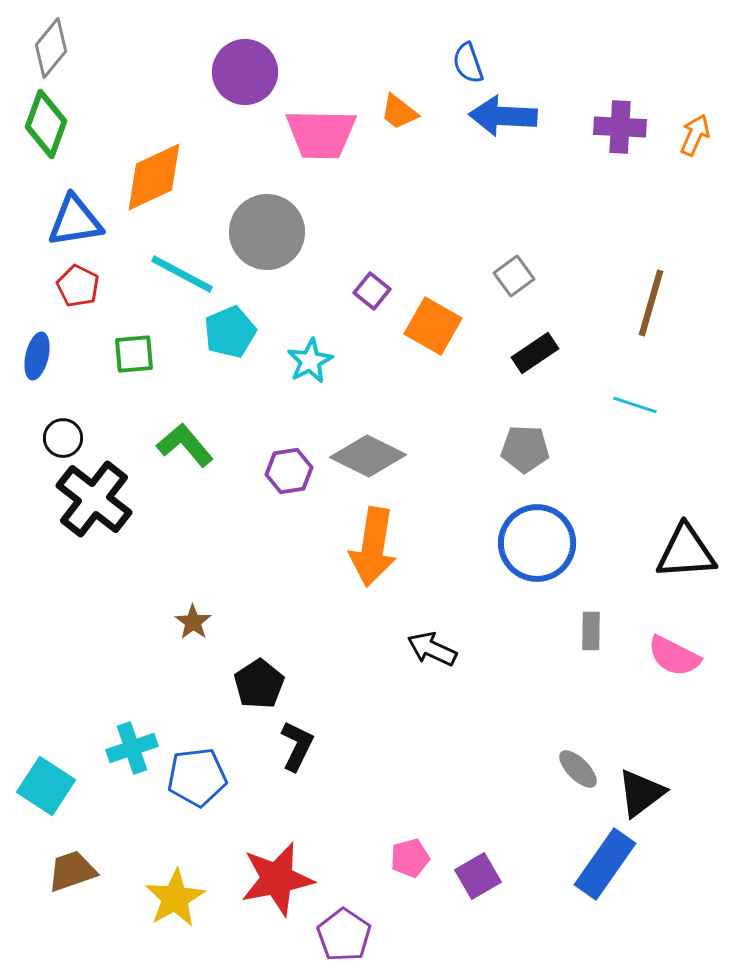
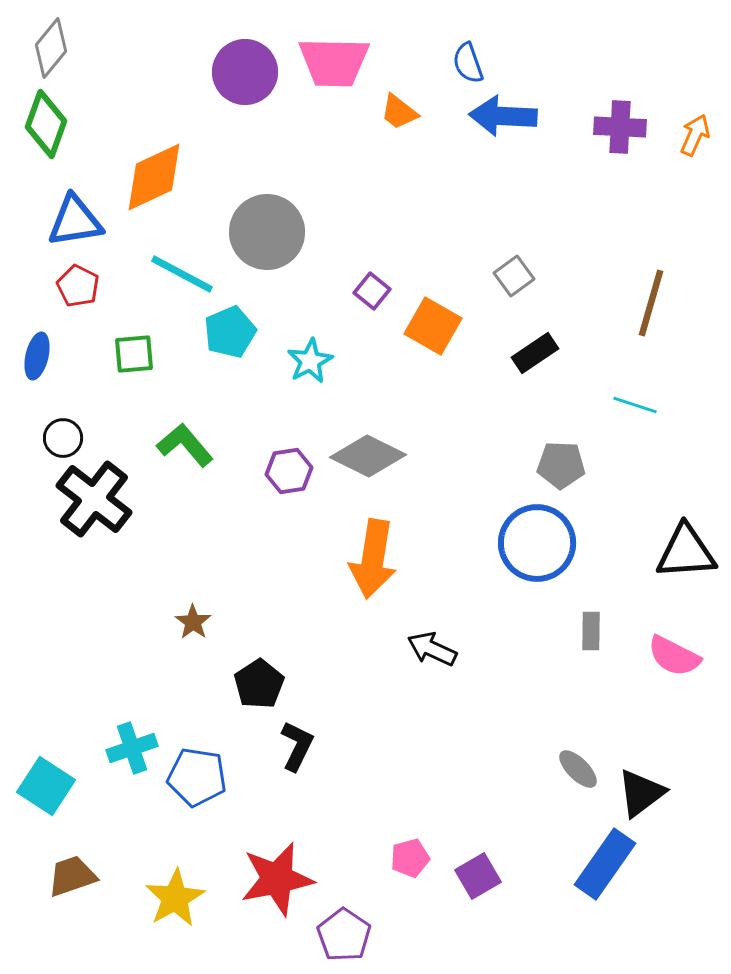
pink trapezoid at (321, 134): moved 13 px right, 72 px up
gray pentagon at (525, 449): moved 36 px right, 16 px down
orange arrow at (373, 547): moved 12 px down
blue pentagon at (197, 777): rotated 16 degrees clockwise
brown trapezoid at (72, 871): moved 5 px down
